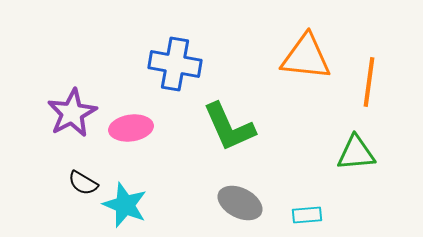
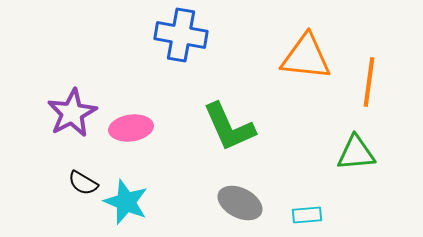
blue cross: moved 6 px right, 29 px up
cyan star: moved 1 px right, 3 px up
